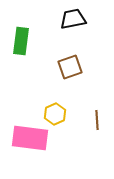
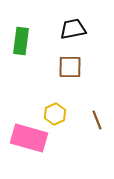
black trapezoid: moved 10 px down
brown square: rotated 20 degrees clockwise
brown line: rotated 18 degrees counterclockwise
pink rectangle: moved 1 px left; rotated 9 degrees clockwise
